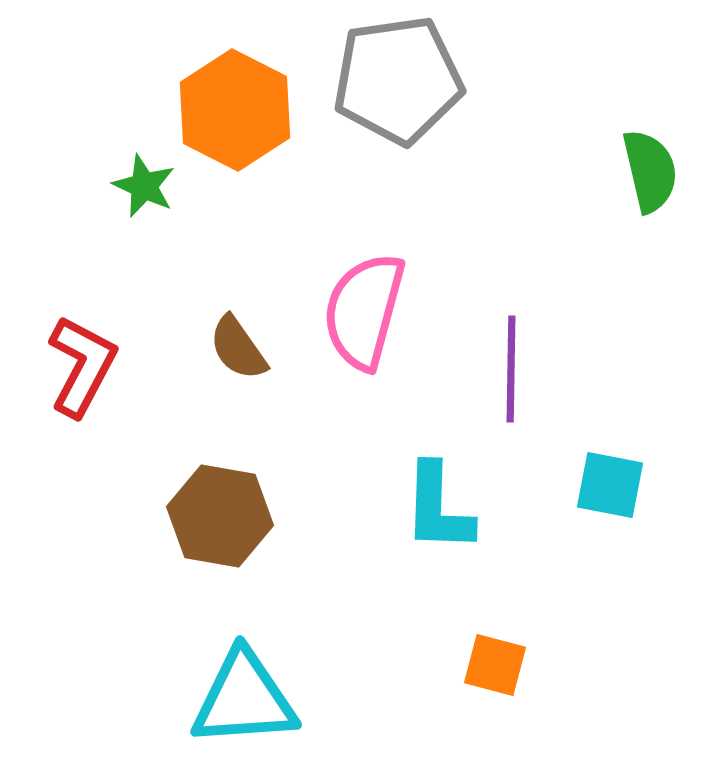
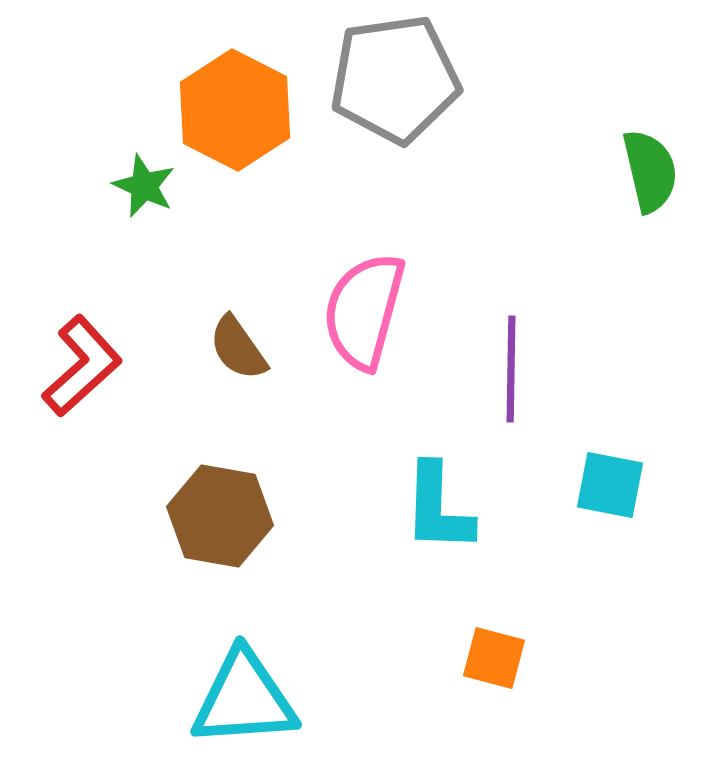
gray pentagon: moved 3 px left, 1 px up
red L-shape: rotated 20 degrees clockwise
orange square: moved 1 px left, 7 px up
